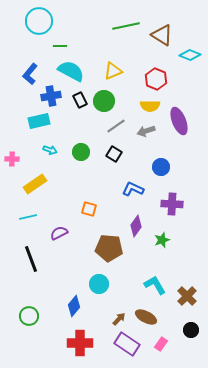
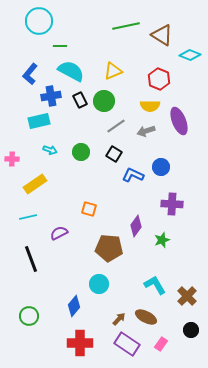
red hexagon at (156, 79): moved 3 px right
blue L-shape at (133, 189): moved 14 px up
